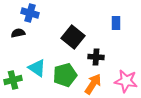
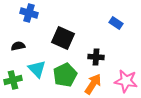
blue cross: moved 1 px left
blue rectangle: rotated 56 degrees counterclockwise
black semicircle: moved 13 px down
black square: moved 10 px left, 1 px down; rotated 15 degrees counterclockwise
cyan triangle: moved 1 px down; rotated 12 degrees clockwise
green pentagon: rotated 10 degrees counterclockwise
